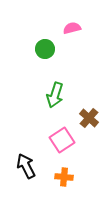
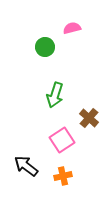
green circle: moved 2 px up
black arrow: rotated 25 degrees counterclockwise
orange cross: moved 1 px left, 1 px up; rotated 18 degrees counterclockwise
